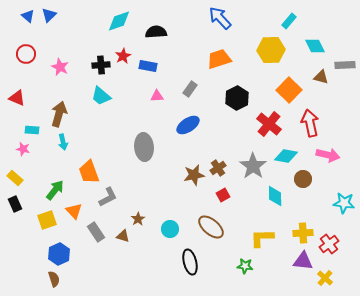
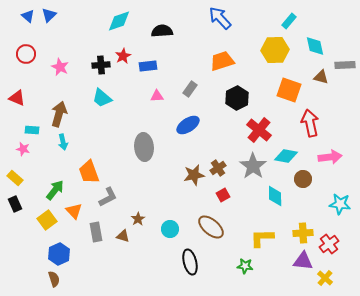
black semicircle at (156, 32): moved 6 px right, 1 px up
cyan diamond at (315, 46): rotated 15 degrees clockwise
yellow hexagon at (271, 50): moved 4 px right
orange trapezoid at (219, 59): moved 3 px right, 2 px down
blue rectangle at (148, 66): rotated 18 degrees counterclockwise
orange square at (289, 90): rotated 25 degrees counterclockwise
cyan trapezoid at (101, 96): moved 1 px right, 2 px down
red cross at (269, 124): moved 10 px left, 6 px down
pink arrow at (328, 155): moved 2 px right, 2 px down; rotated 20 degrees counterclockwise
cyan star at (344, 203): moved 4 px left, 1 px down
yellow square at (47, 220): rotated 18 degrees counterclockwise
gray rectangle at (96, 232): rotated 24 degrees clockwise
